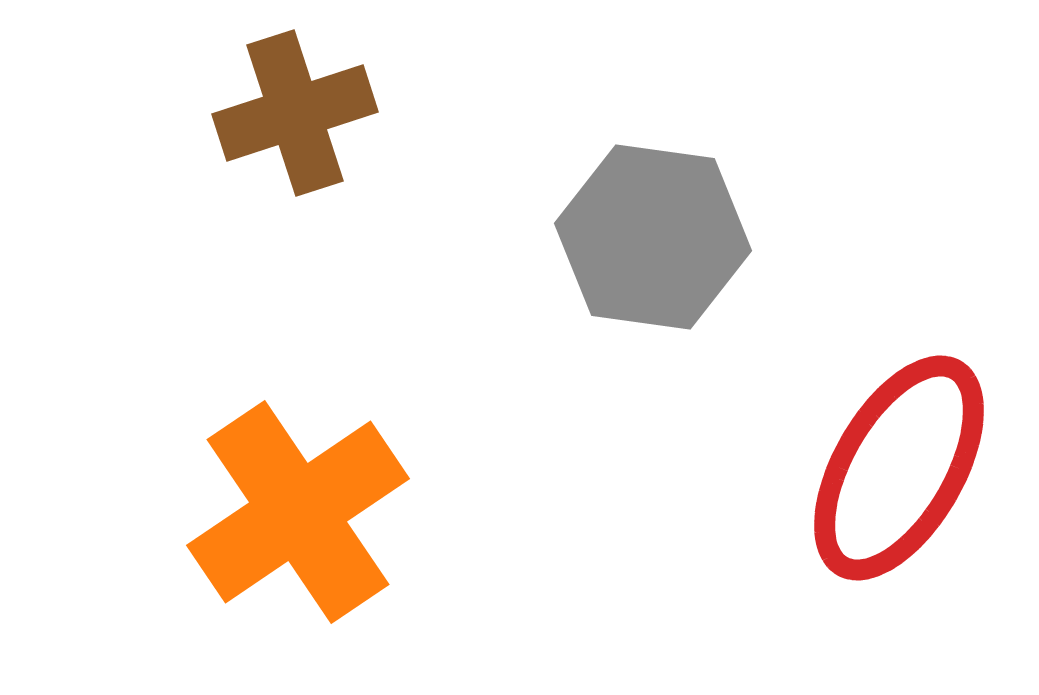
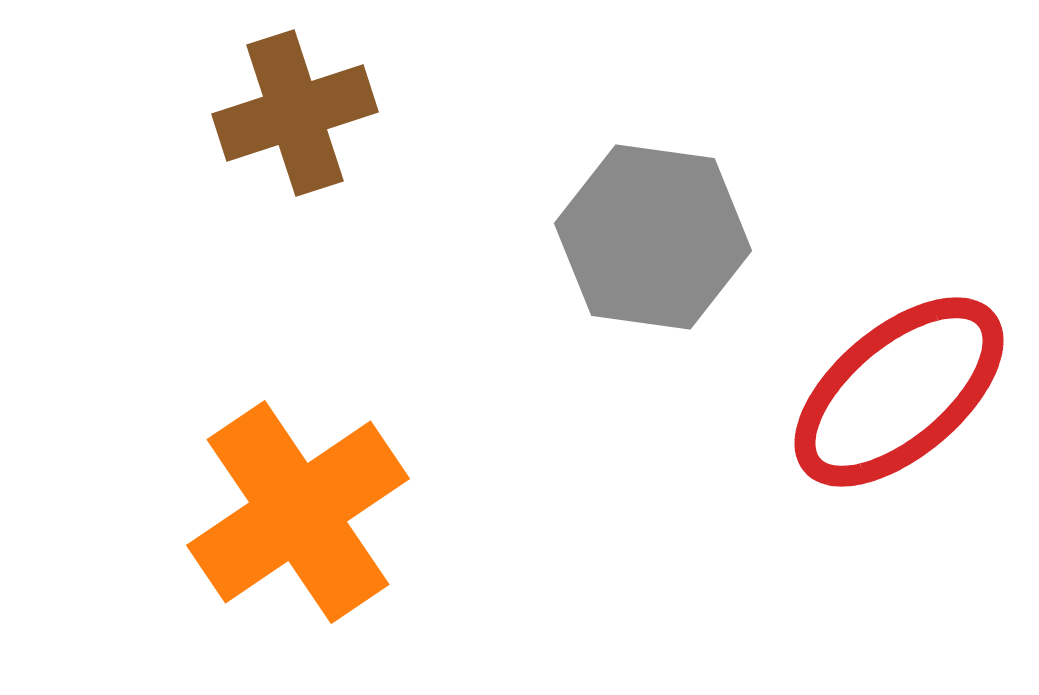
red ellipse: moved 76 px up; rotated 20 degrees clockwise
